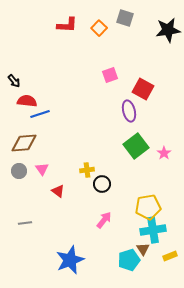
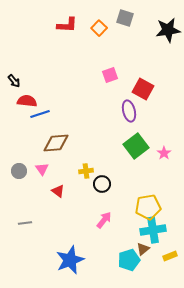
brown diamond: moved 32 px right
yellow cross: moved 1 px left, 1 px down
brown triangle: rotated 24 degrees clockwise
